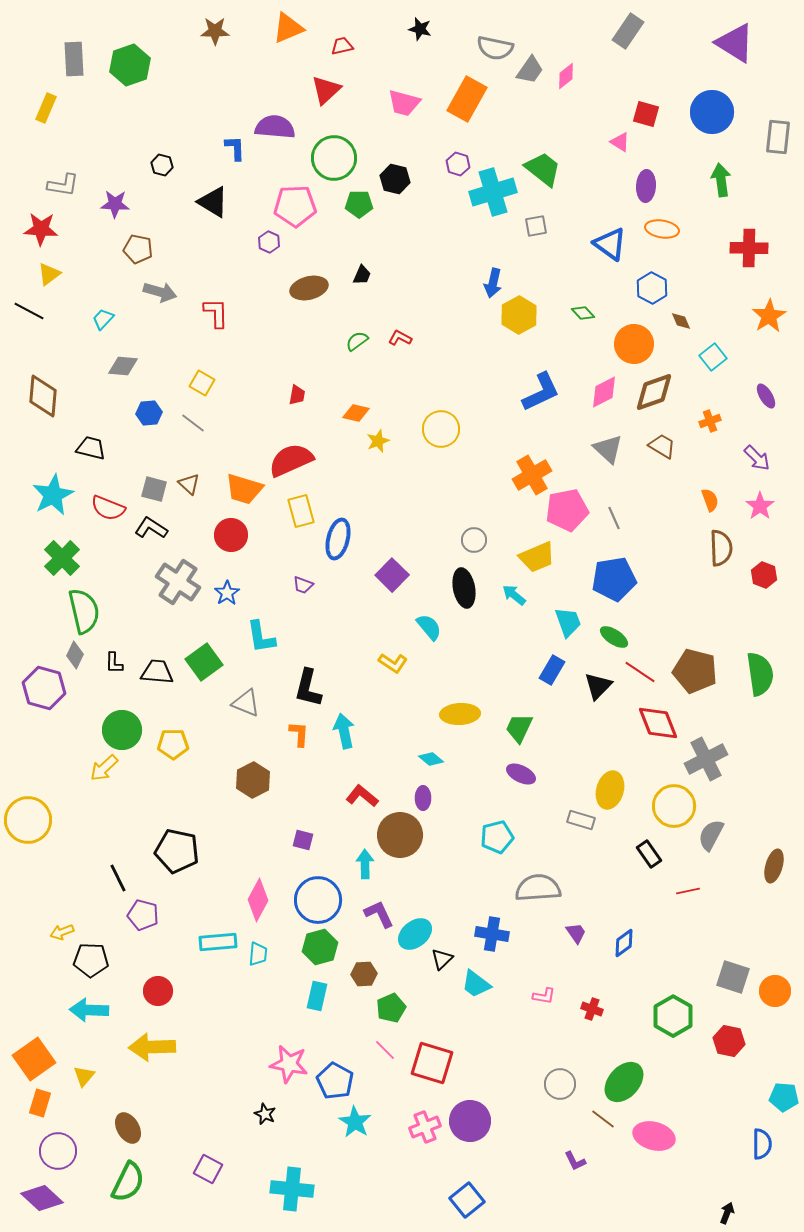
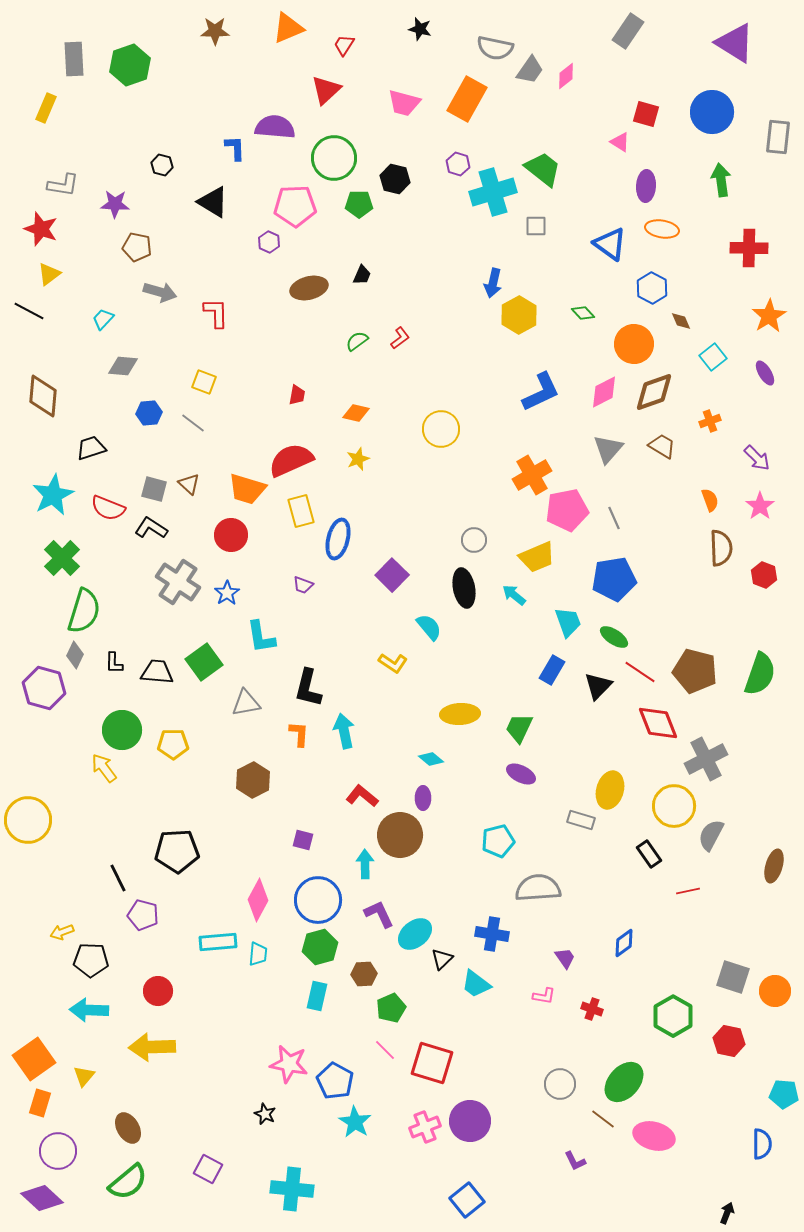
red trapezoid at (342, 46): moved 2 px right, 1 px up; rotated 45 degrees counterclockwise
gray square at (536, 226): rotated 10 degrees clockwise
red star at (41, 229): rotated 16 degrees clockwise
brown pentagon at (138, 249): moved 1 px left, 2 px up
red L-shape at (400, 338): rotated 115 degrees clockwise
yellow square at (202, 383): moved 2 px right, 1 px up; rotated 10 degrees counterclockwise
purple ellipse at (766, 396): moved 1 px left, 23 px up
yellow star at (378, 441): moved 20 px left, 18 px down
black trapezoid at (91, 448): rotated 32 degrees counterclockwise
gray triangle at (608, 449): rotated 28 degrees clockwise
orange trapezoid at (244, 489): moved 3 px right
green semicircle at (84, 611): rotated 30 degrees clockwise
green semicircle at (760, 674): rotated 27 degrees clockwise
gray triangle at (246, 703): rotated 32 degrees counterclockwise
yellow arrow at (104, 768): rotated 96 degrees clockwise
cyan pentagon at (497, 837): moved 1 px right, 4 px down
black pentagon at (177, 851): rotated 15 degrees counterclockwise
purple trapezoid at (576, 933): moved 11 px left, 25 px down
cyan pentagon at (784, 1097): moved 3 px up
green semicircle at (128, 1182): rotated 24 degrees clockwise
